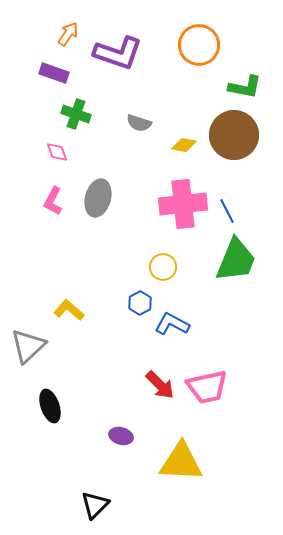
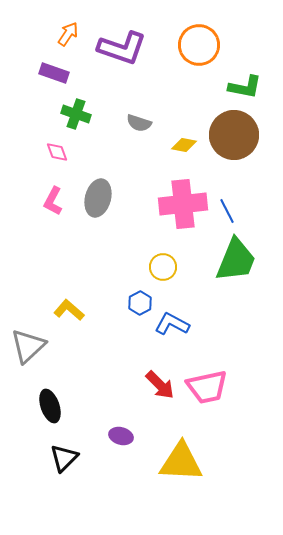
purple L-shape: moved 4 px right, 5 px up
black triangle: moved 31 px left, 47 px up
